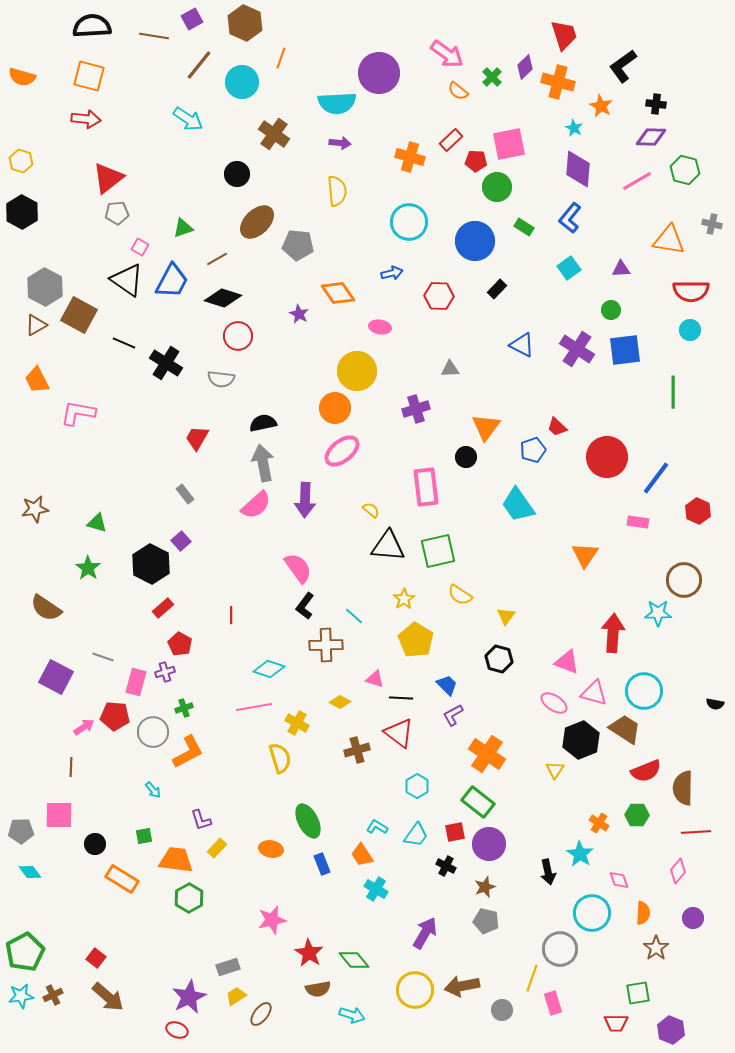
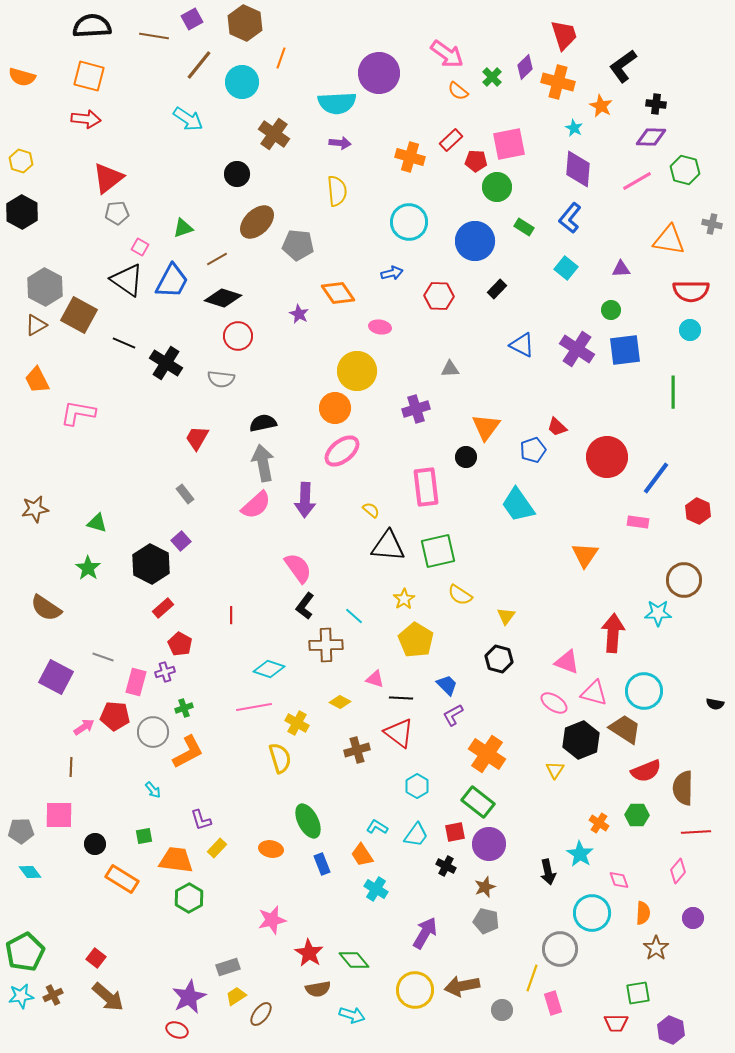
cyan square at (569, 268): moved 3 px left; rotated 15 degrees counterclockwise
